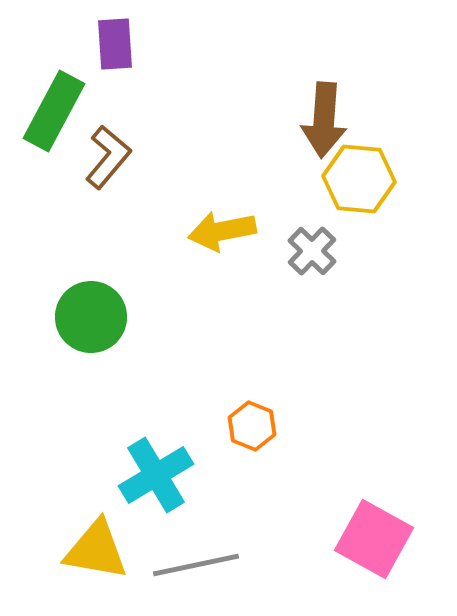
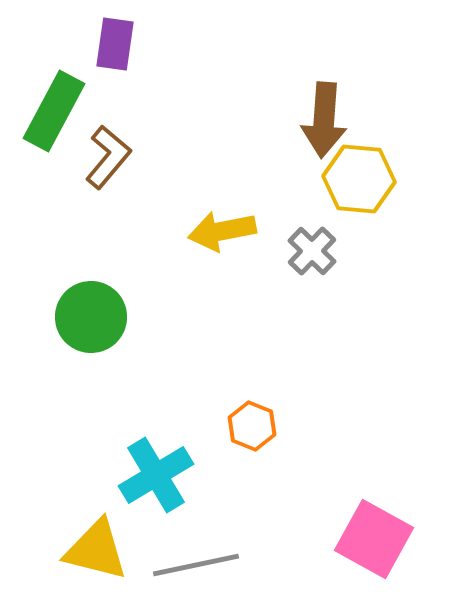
purple rectangle: rotated 12 degrees clockwise
yellow triangle: rotated 4 degrees clockwise
